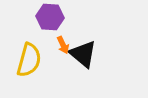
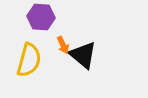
purple hexagon: moved 9 px left
black triangle: moved 1 px down
